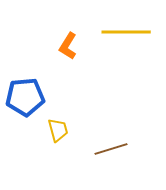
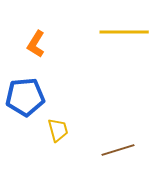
yellow line: moved 2 px left
orange L-shape: moved 32 px left, 2 px up
brown line: moved 7 px right, 1 px down
